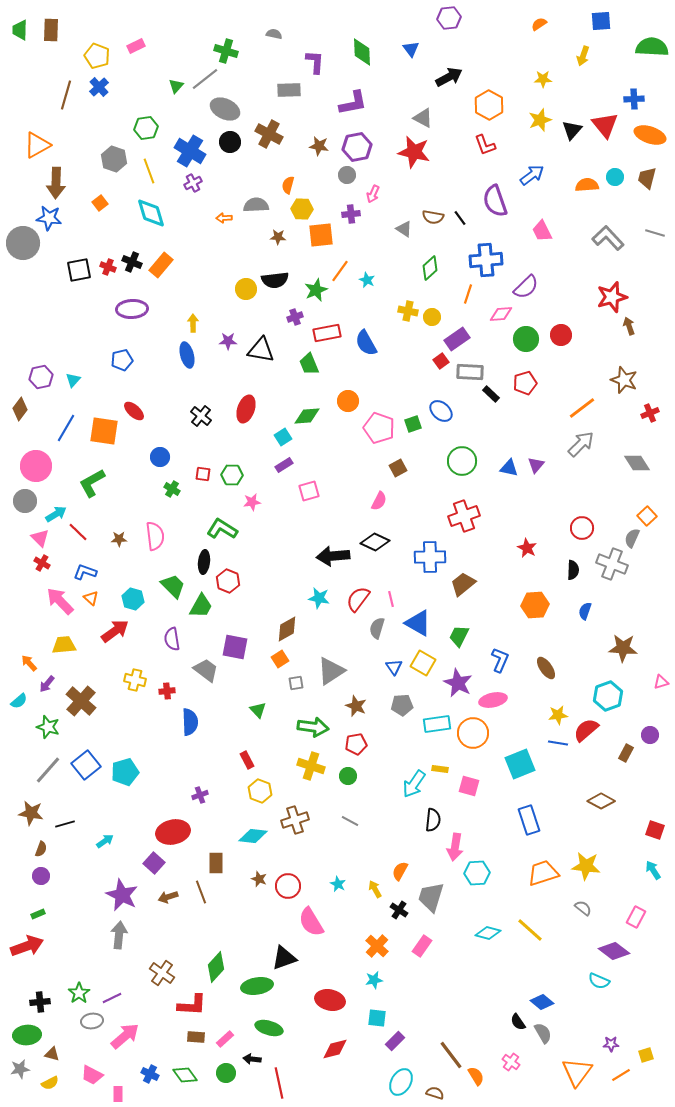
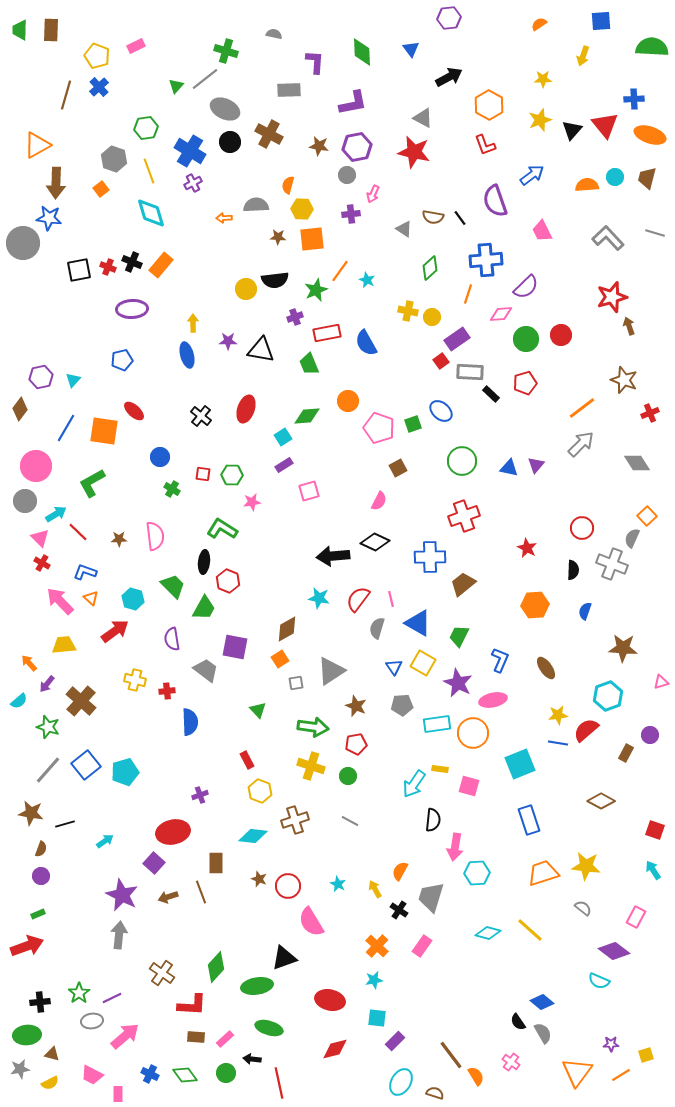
orange square at (100, 203): moved 1 px right, 14 px up
orange square at (321, 235): moved 9 px left, 4 px down
green trapezoid at (201, 606): moved 3 px right, 2 px down
